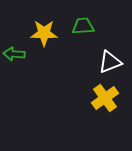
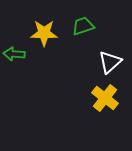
green trapezoid: rotated 15 degrees counterclockwise
white triangle: rotated 20 degrees counterclockwise
yellow cross: rotated 16 degrees counterclockwise
